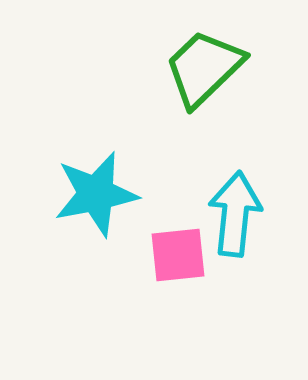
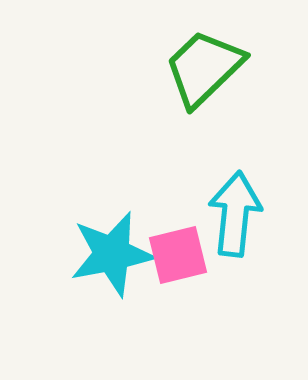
cyan star: moved 16 px right, 60 px down
pink square: rotated 8 degrees counterclockwise
